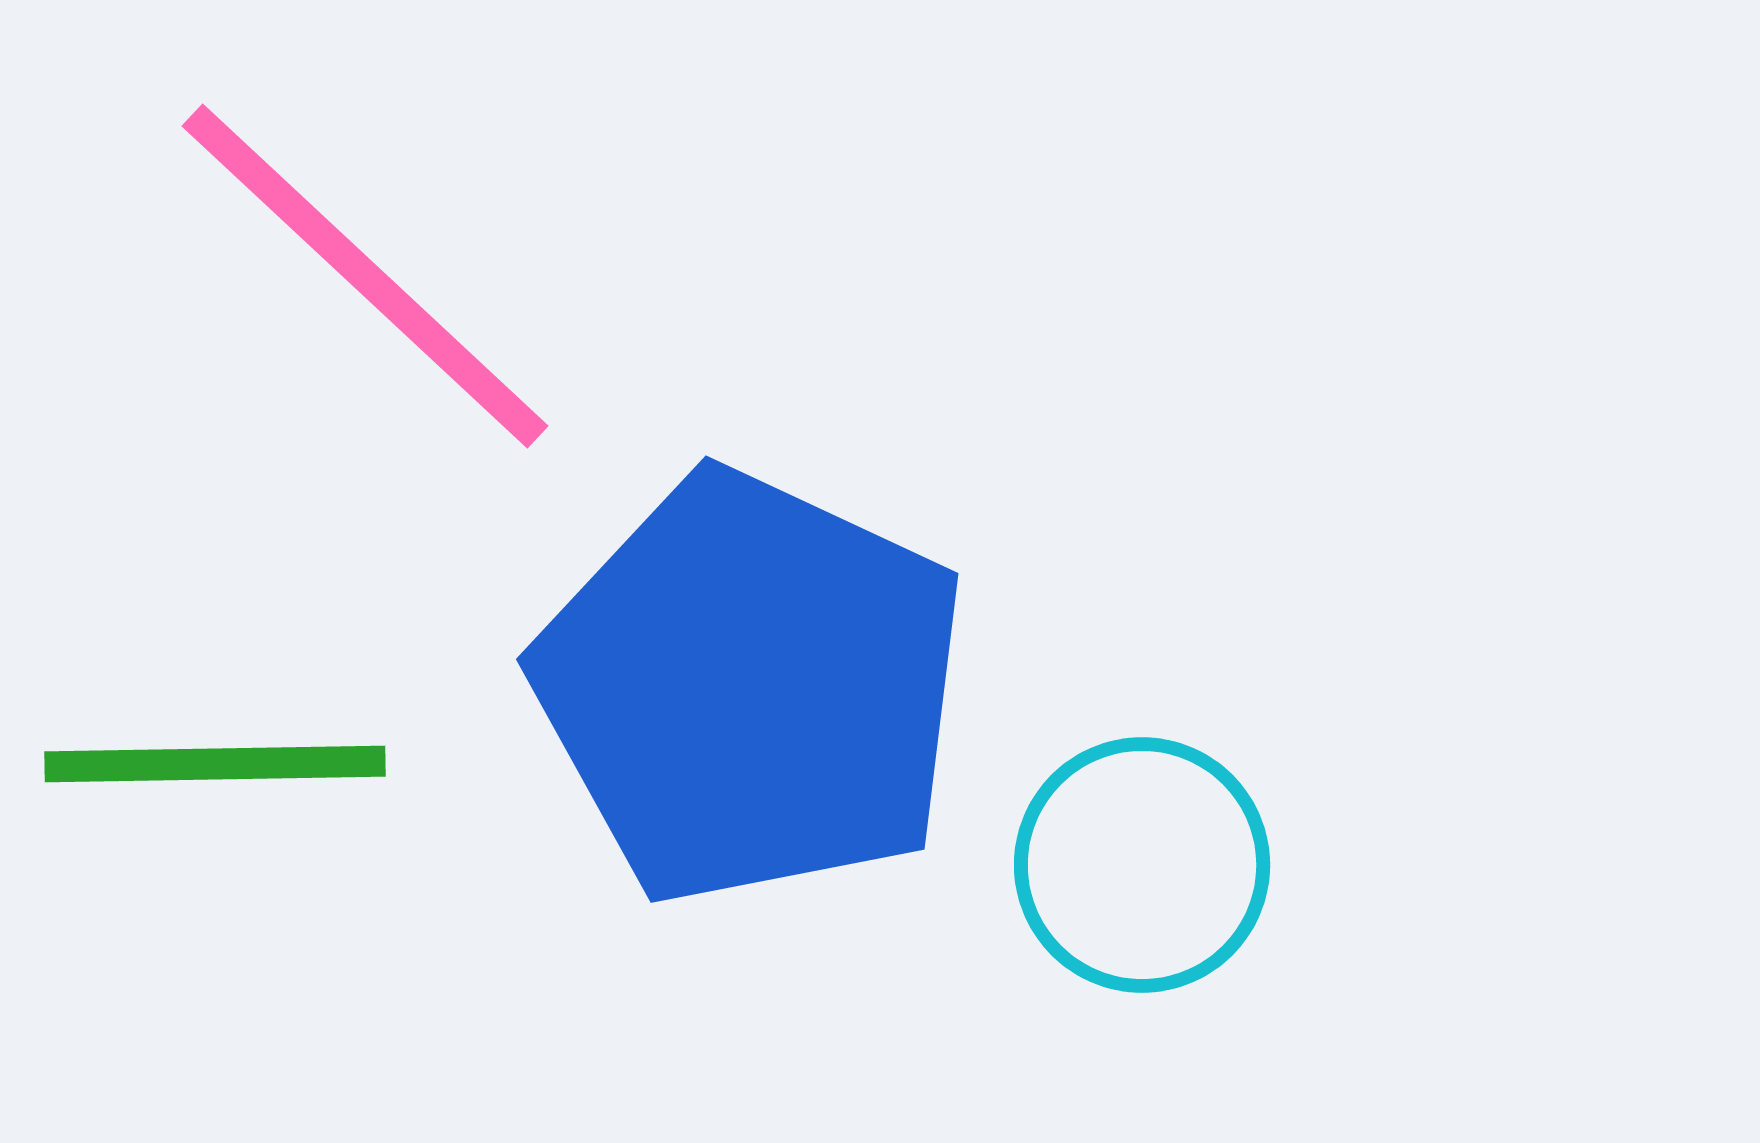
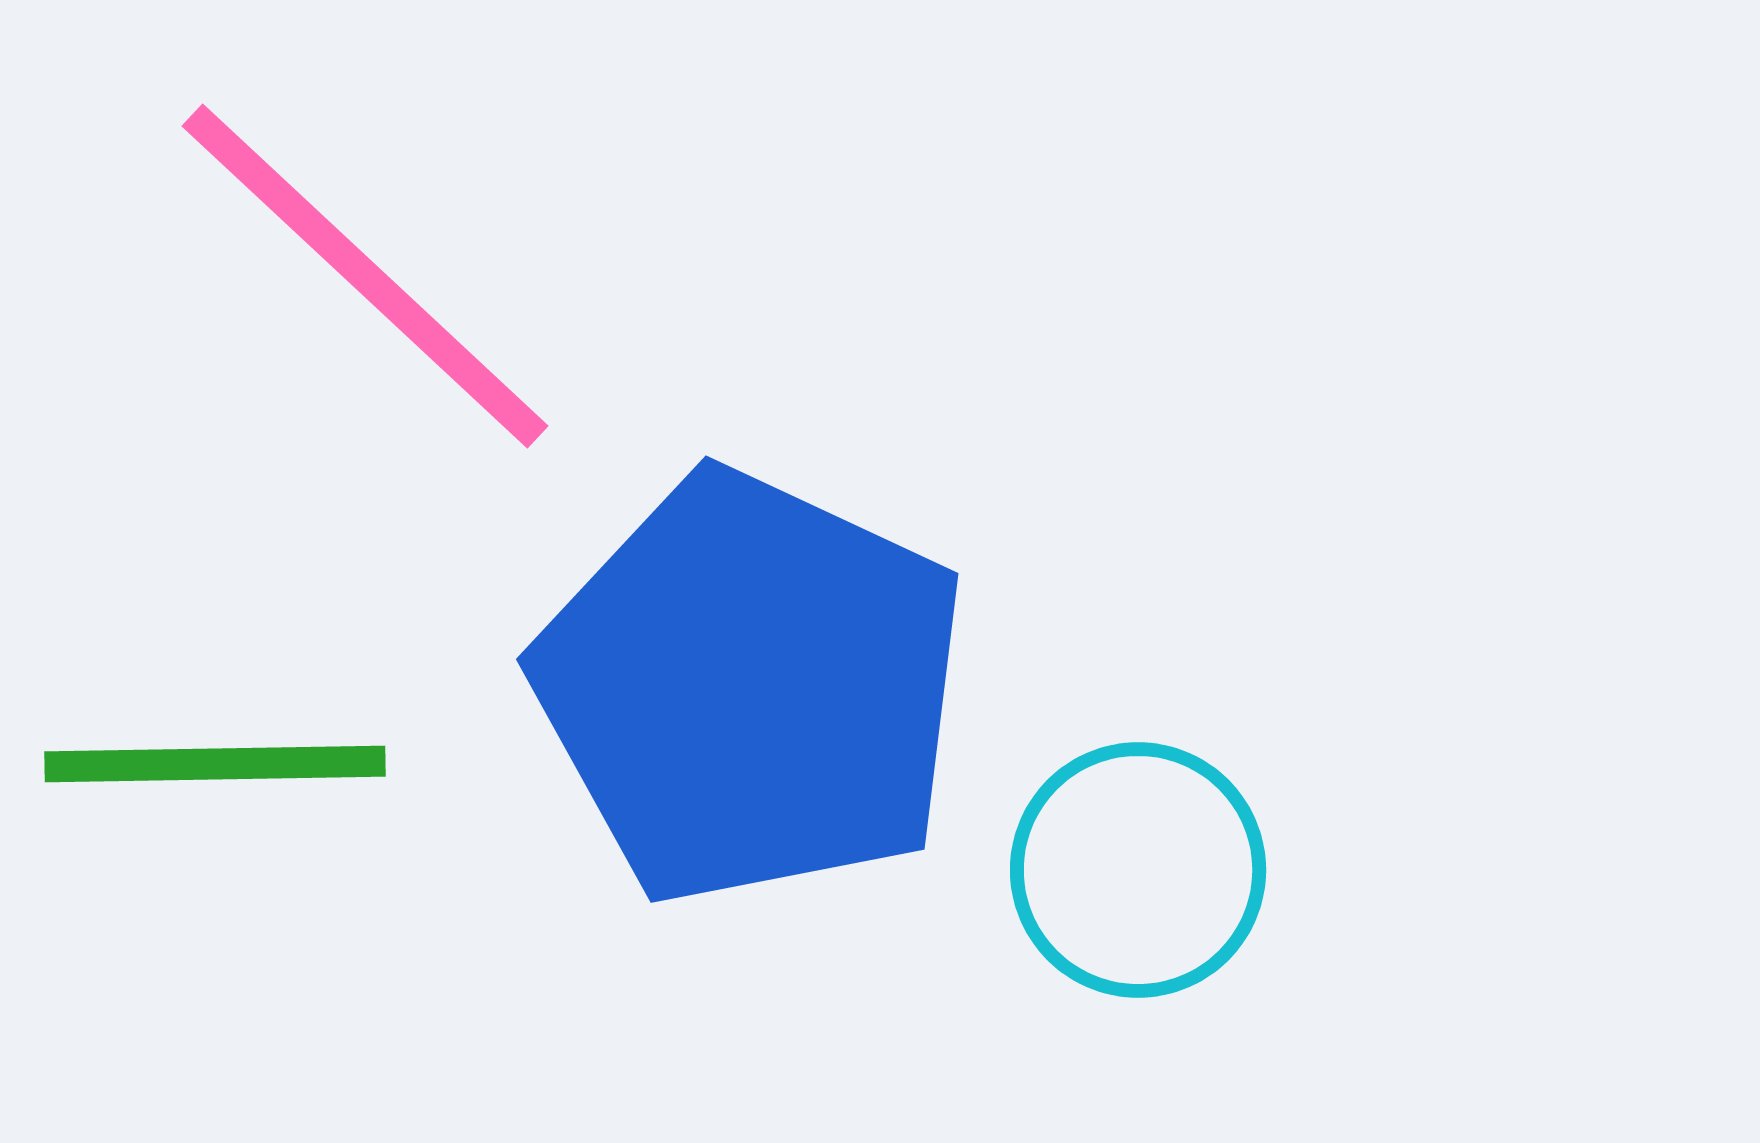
cyan circle: moved 4 px left, 5 px down
